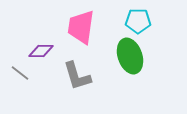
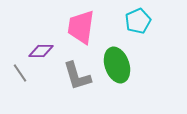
cyan pentagon: rotated 25 degrees counterclockwise
green ellipse: moved 13 px left, 9 px down
gray line: rotated 18 degrees clockwise
